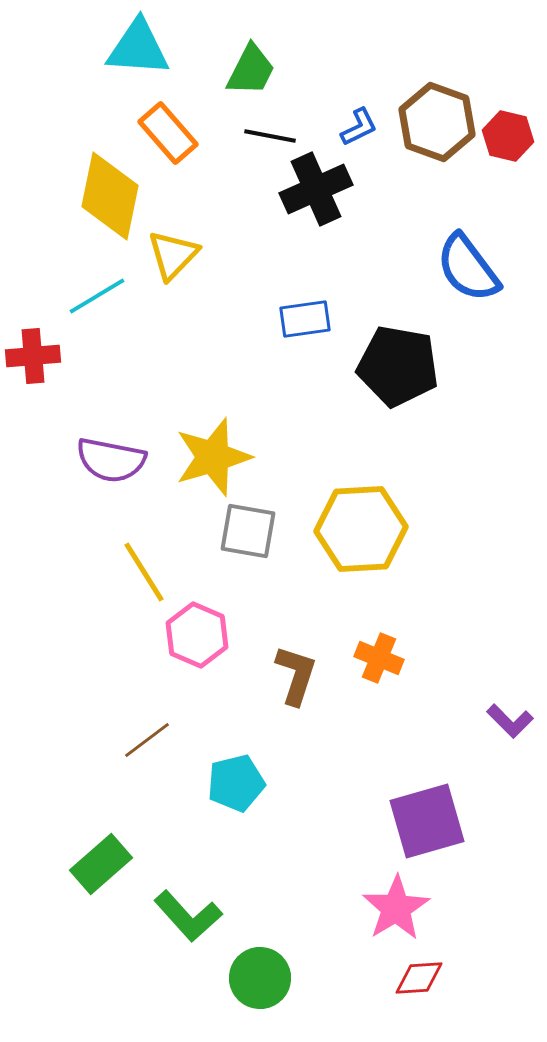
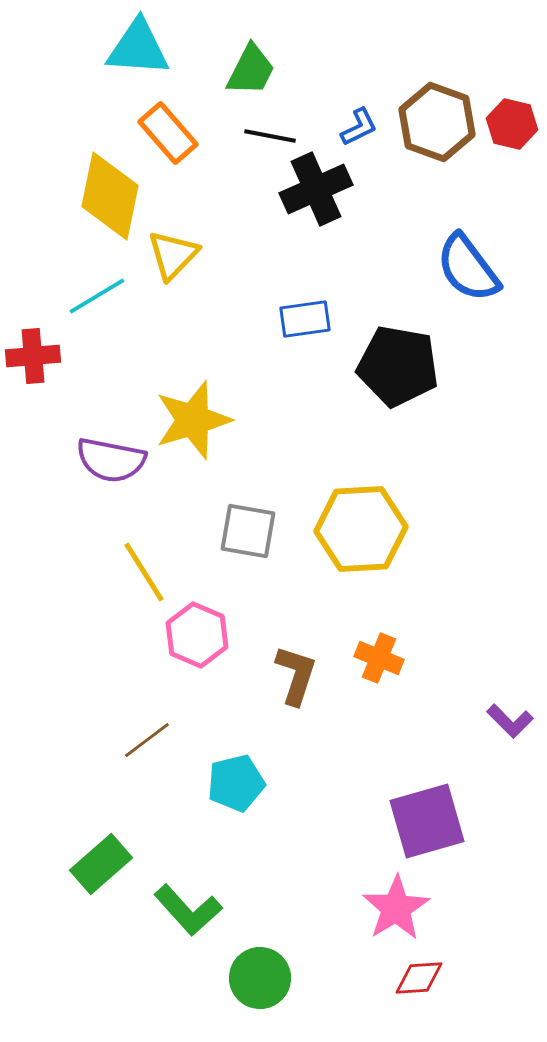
red hexagon: moved 4 px right, 12 px up
yellow star: moved 20 px left, 37 px up
green L-shape: moved 6 px up
